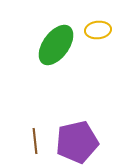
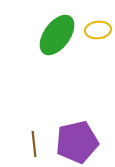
green ellipse: moved 1 px right, 10 px up
brown line: moved 1 px left, 3 px down
